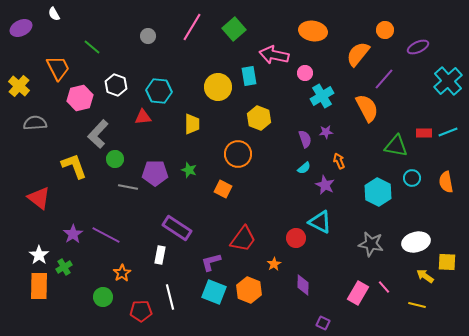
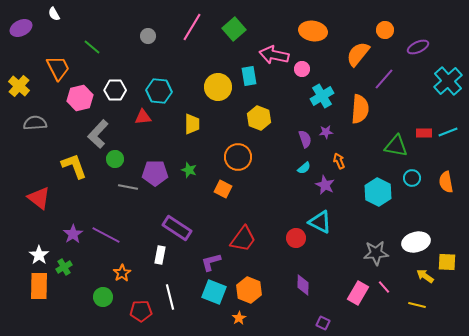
pink circle at (305, 73): moved 3 px left, 4 px up
white hexagon at (116, 85): moved 1 px left, 5 px down; rotated 20 degrees counterclockwise
orange semicircle at (367, 108): moved 7 px left, 1 px down; rotated 32 degrees clockwise
orange circle at (238, 154): moved 3 px down
gray star at (371, 244): moved 5 px right, 9 px down; rotated 15 degrees counterclockwise
orange star at (274, 264): moved 35 px left, 54 px down
